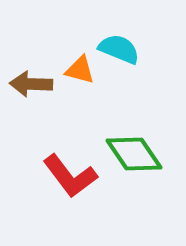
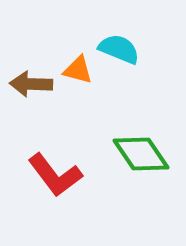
orange triangle: moved 2 px left
green diamond: moved 7 px right
red L-shape: moved 15 px left, 1 px up
